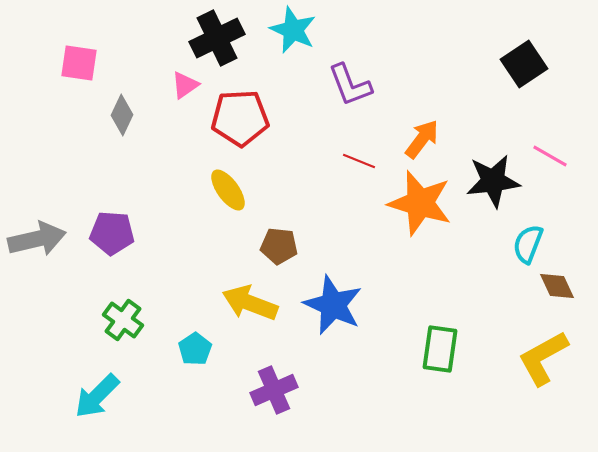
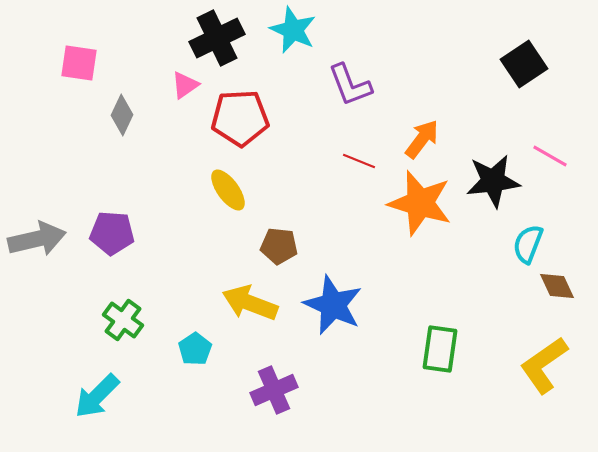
yellow L-shape: moved 1 px right, 7 px down; rotated 6 degrees counterclockwise
